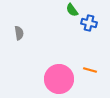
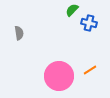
green semicircle: rotated 80 degrees clockwise
orange line: rotated 48 degrees counterclockwise
pink circle: moved 3 px up
